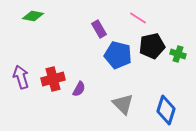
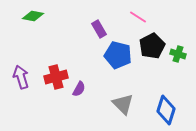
pink line: moved 1 px up
black pentagon: rotated 15 degrees counterclockwise
red cross: moved 3 px right, 2 px up
